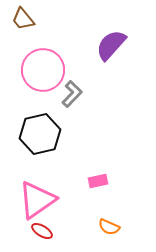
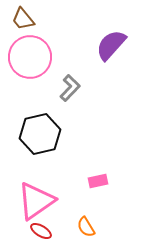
pink circle: moved 13 px left, 13 px up
gray L-shape: moved 2 px left, 6 px up
pink triangle: moved 1 px left, 1 px down
orange semicircle: moved 23 px left; rotated 35 degrees clockwise
red ellipse: moved 1 px left
